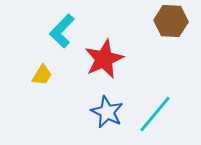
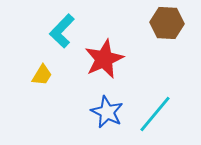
brown hexagon: moved 4 px left, 2 px down
